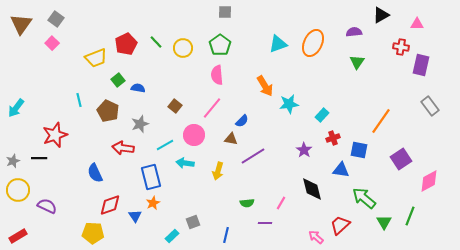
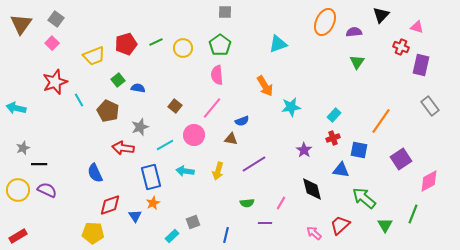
black triangle at (381, 15): rotated 18 degrees counterclockwise
pink triangle at (417, 24): moved 3 px down; rotated 16 degrees clockwise
green line at (156, 42): rotated 72 degrees counterclockwise
orange ellipse at (313, 43): moved 12 px right, 21 px up
red pentagon at (126, 44): rotated 10 degrees clockwise
red cross at (401, 47): rotated 14 degrees clockwise
yellow trapezoid at (96, 58): moved 2 px left, 2 px up
cyan line at (79, 100): rotated 16 degrees counterclockwise
cyan star at (289, 104): moved 2 px right, 3 px down
cyan arrow at (16, 108): rotated 66 degrees clockwise
cyan rectangle at (322, 115): moved 12 px right
blue semicircle at (242, 121): rotated 24 degrees clockwise
gray star at (140, 124): moved 3 px down
red star at (55, 135): moved 53 px up
purple line at (253, 156): moved 1 px right, 8 px down
black line at (39, 158): moved 6 px down
gray star at (13, 161): moved 10 px right, 13 px up
cyan arrow at (185, 163): moved 8 px down
purple semicircle at (47, 206): moved 16 px up
green line at (410, 216): moved 3 px right, 2 px up
green triangle at (384, 222): moved 1 px right, 3 px down
pink arrow at (316, 237): moved 2 px left, 4 px up
